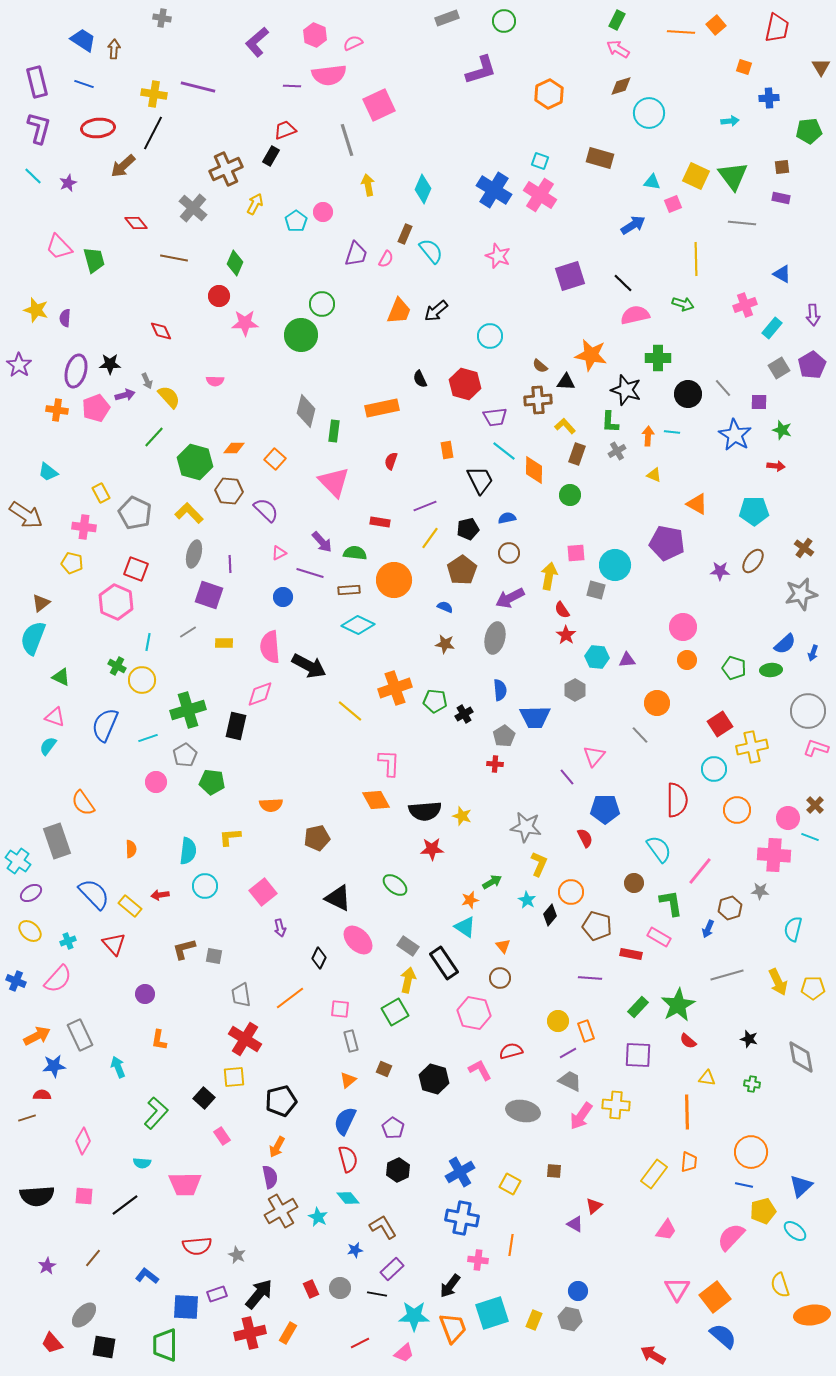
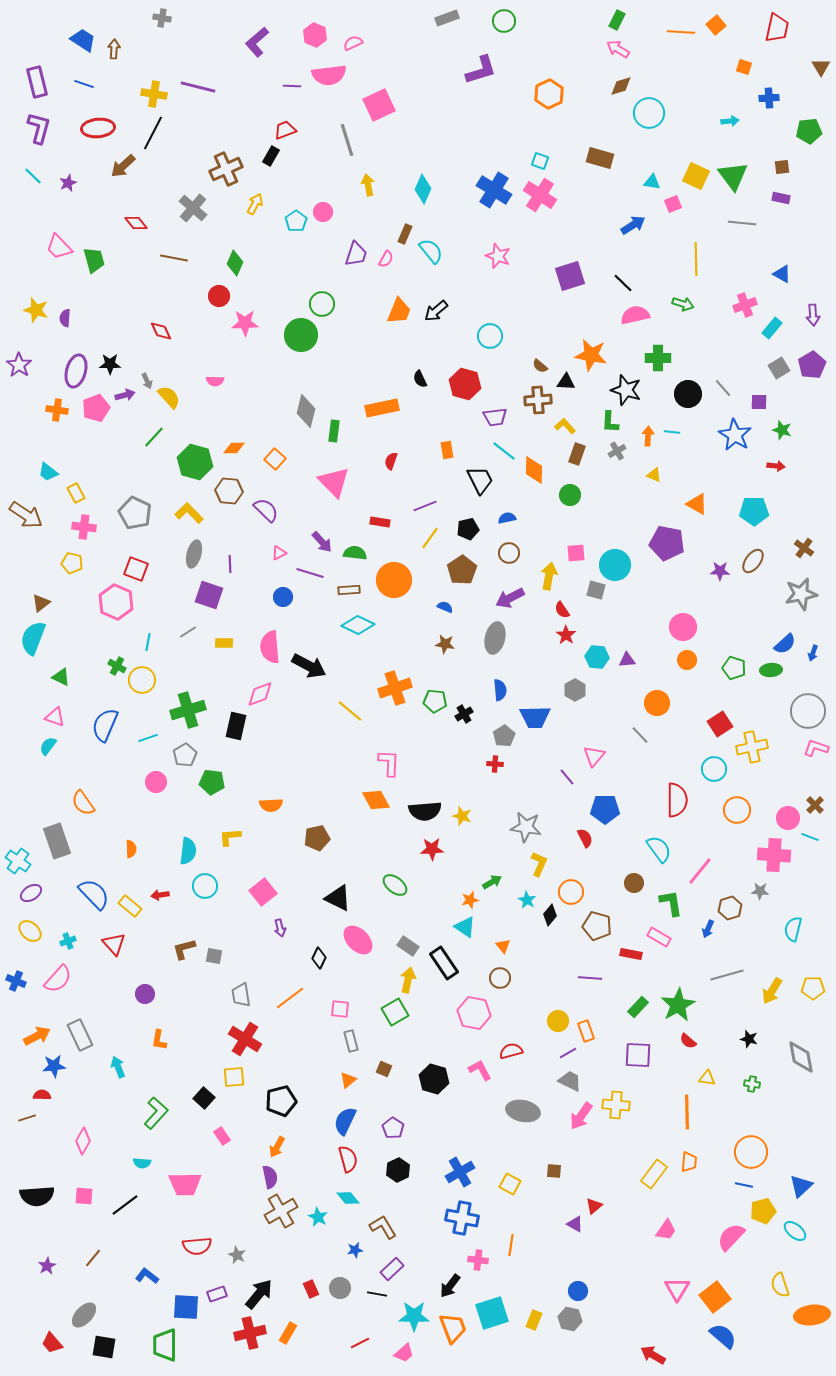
yellow rectangle at (101, 493): moved 25 px left
yellow arrow at (778, 982): moved 6 px left, 9 px down; rotated 56 degrees clockwise
